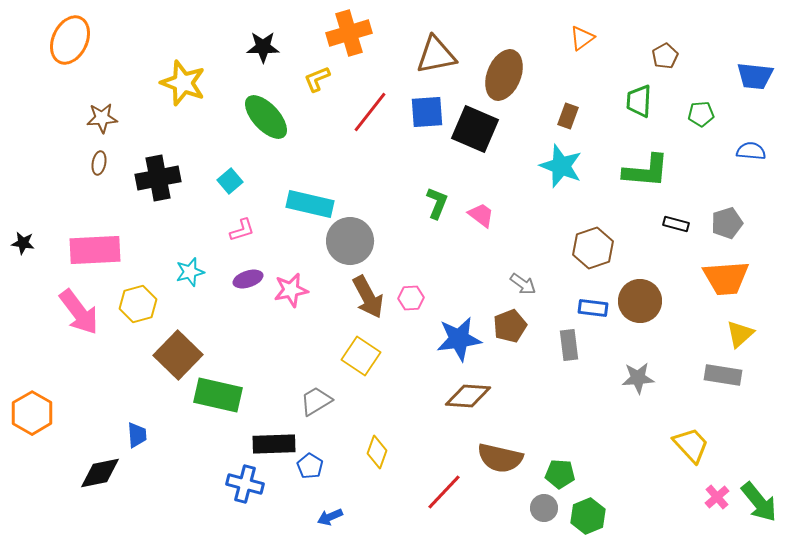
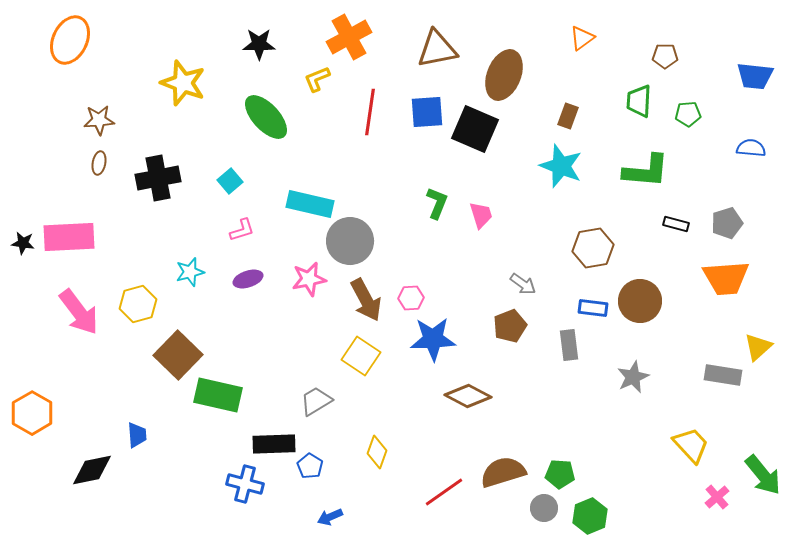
orange cross at (349, 33): moved 4 px down; rotated 12 degrees counterclockwise
black star at (263, 47): moved 4 px left, 3 px up
brown triangle at (436, 55): moved 1 px right, 6 px up
brown pentagon at (665, 56): rotated 30 degrees clockwise
red line at (370, 112): rotated 30 degrees counterclockwise
green pentagon at (701, 114): moved 13 px left
brown star at (102, 118): moved 3 px left, 2 px down
blue semicircle at (751, 151): moved 3 px up
pink trapezoid at (481, 215): rotated 36 degrees clockwise
brown hexagon at (593, 248): rotated 9 degrees clockwise
pink rectangle at (95, 250): moved 26 px left, 13 px up
pink star at (291, 290): moved 18 px right, 11 px up
brown arrow at (368, 297): moved 2 px left, 3 px down
yellow triangle at (740, 334): moved 18 px right, 13 px down
blue star at (459, 339): moved 26 px left; rotated 6 degrees clockwise
gray star at (638, 378): moved 5 px left, 1 px up; rotated 20 degrees counterclockwise
brown diamond at (468, 396): rotated 24 degrees clockwise
brown semicircle at (500, 458): moved 3 px right, 14 px down; rotated 150 degrees clockwise
black diamond at (100, 473): moved 8 px left, 3 px up
red line at (444, 492): rotated 12 degrees clockwise
green arrow at (759, 502): moved 4 px right, 27 px up
green hexagon at (588, 516): moved 2 px right
